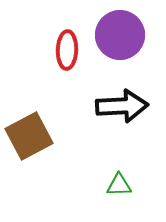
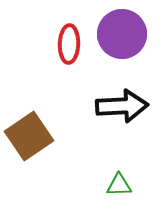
purple circle: moved 2 px right, 1 px up
red ellipse: moved 2 px right, 6 px up
brown square: rotated 6 degrees counterclockwise
